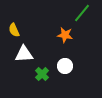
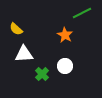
green line: rotated 24 degrees clockwise
yellow semicircle: moved 2 px right, 1 px up; rotated 24 degrees counterclockwise
orange star: rotated 21 degrees clockwise
